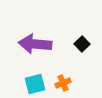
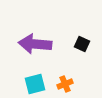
black square: rotated 21 degrees counterclockwise
orange cross: moved 2 px right, 1 px down
